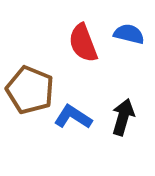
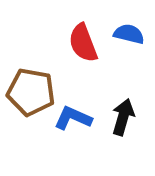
brown pentagon: moved 1 px right, 2 px down; rotated 12 degrees counterclockwise
blue L-shape: moved 1 px down; rotated 9 degrees counterclockwise
